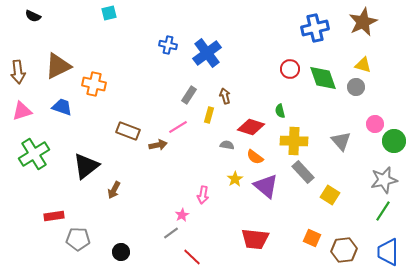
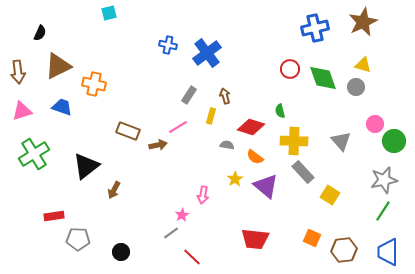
black semicircle at (33, 16): moved 7 px right, 17 px down; rotated 91 degrees counterclockwise
yellow rectangle at (209, 115): moved 2 px right, 1 px down
